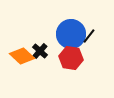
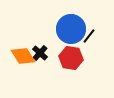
blue circle: moved 5 px up
black cross: moved 2 px down
orange diamond: moved 1 px right; rotated 15 degrees clockwise
